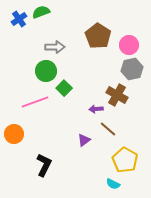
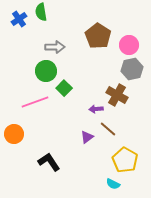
green semicircle: rotated 78 degrees counterclockwise
purple triangle: moved 3 px right, 3 px up
black L-shape: moved 5 px right, 3 px up; rotated 60 degrees counterclockwise
